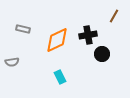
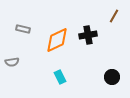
black circle: moved 10 px right, 23 px down
